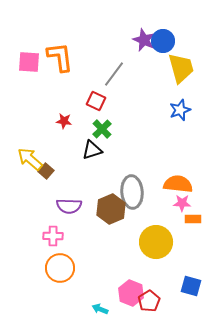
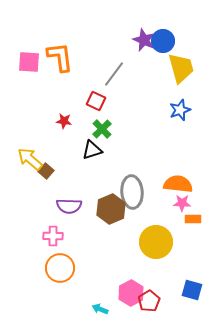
blue square: moved 1 px right, 4 px down
pink hexagon: rotated 10 degrees clockwise
